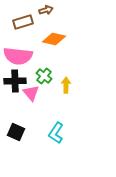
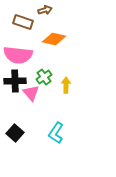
brown arrow: moved 1 px left
brown rectangle: rotated 36 degrees clockwise
pink semicircle: moved 1 px up
green cross: moved 1 px down; rotated 14 degrees clockwise
black square: moved 1 px left, 1 px down; rotated 18 degrees clockwise
